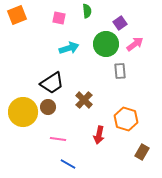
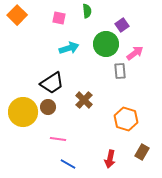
orange square: rotated 24 degrees counterclockwise
purple square: moved 2 px right, 2 px down
pink arrow: moved 9 px down
red arrow: moved 11 px right, 24 px down
